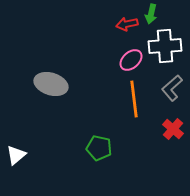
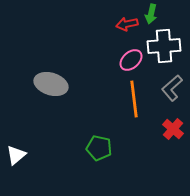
white cross: moved 1 px left
